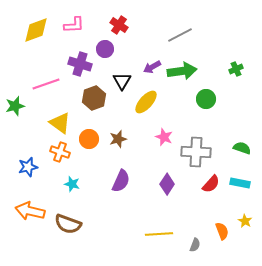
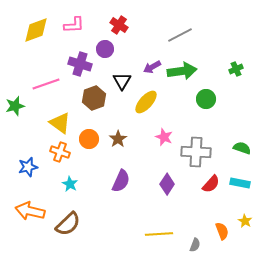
brown star: rotated 18 degrees counterclockwise
cyan star: moved 2 px left; rotated 14 degrees clockwise
brown semicircle: rotated 64 degrees counterclockwise
